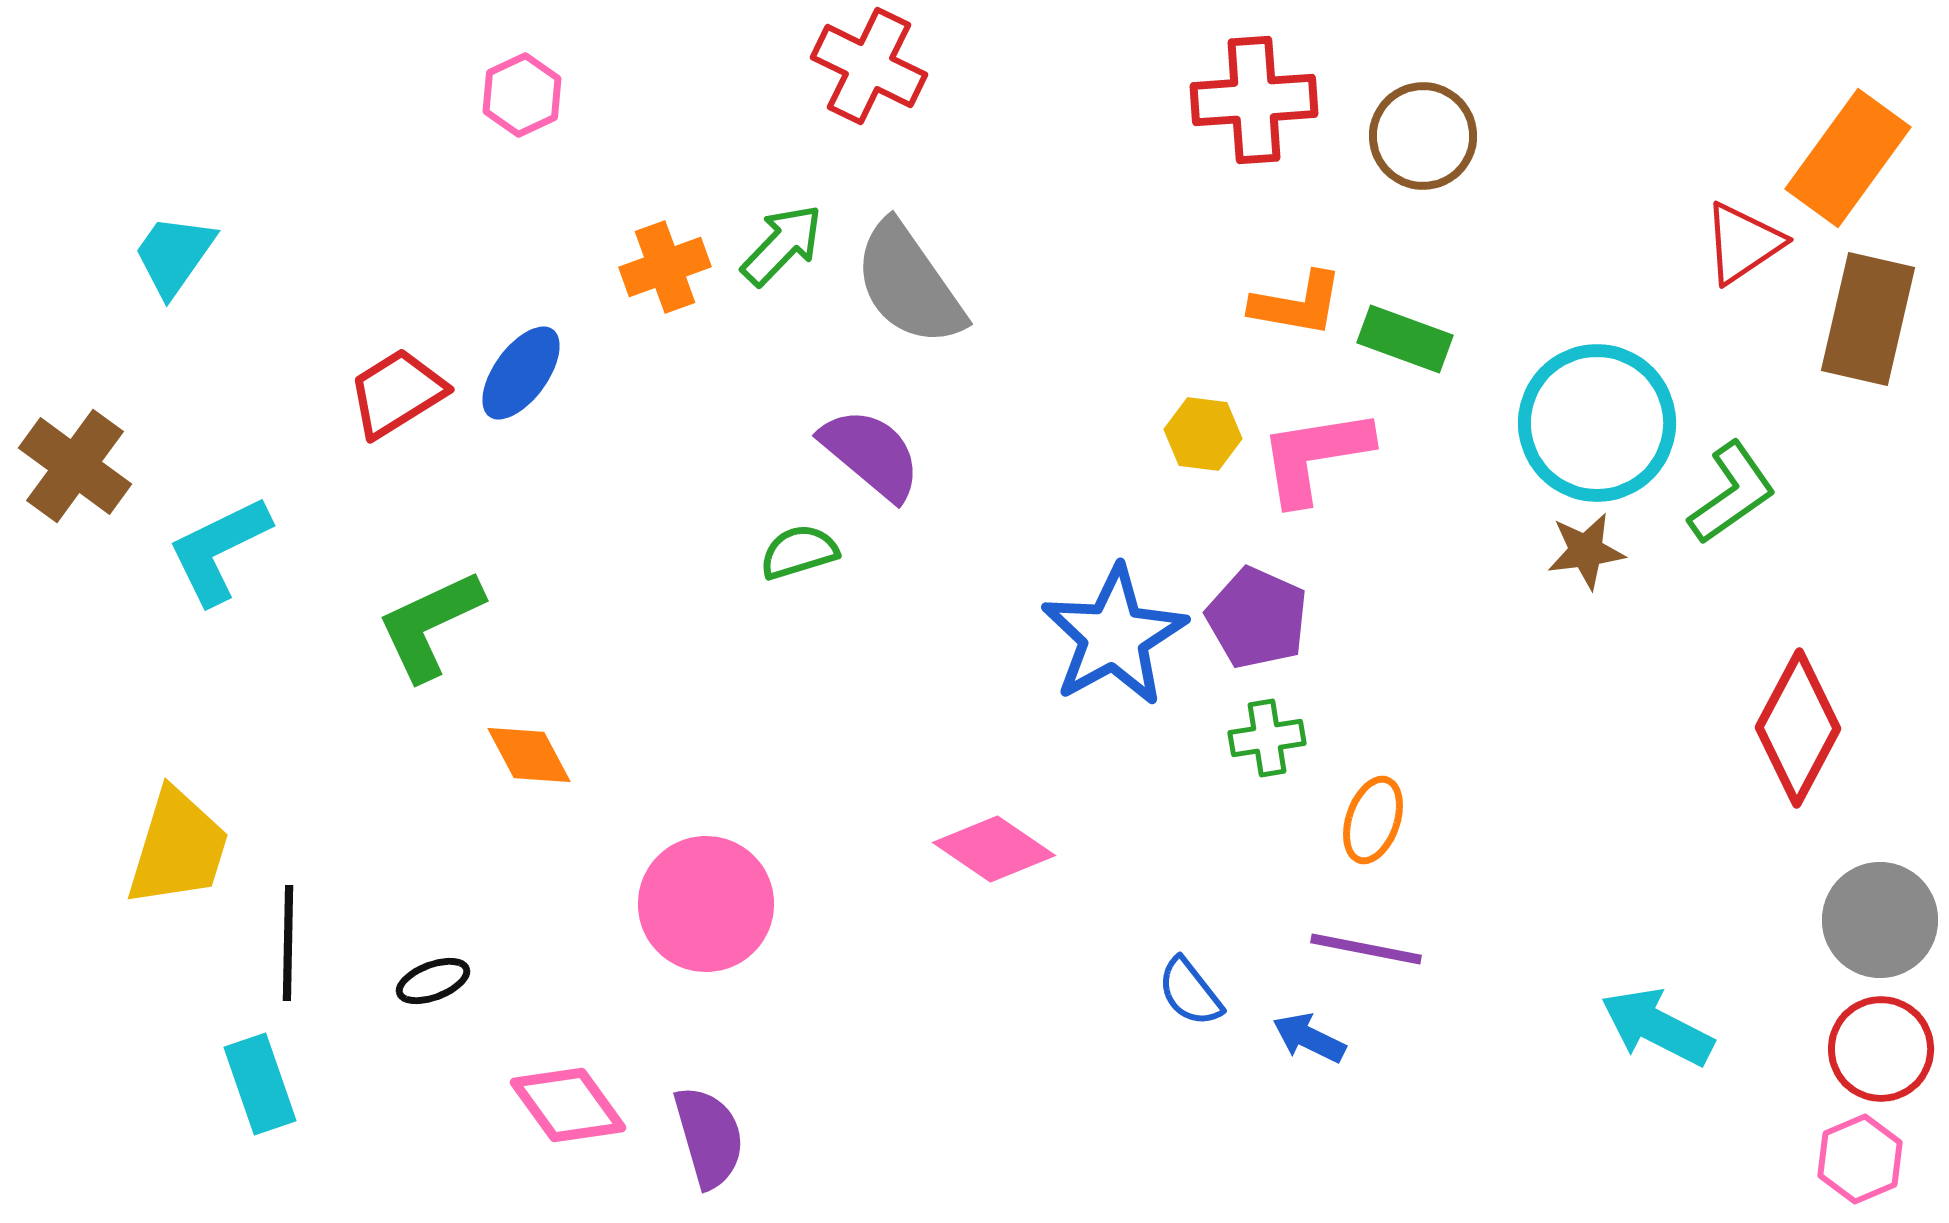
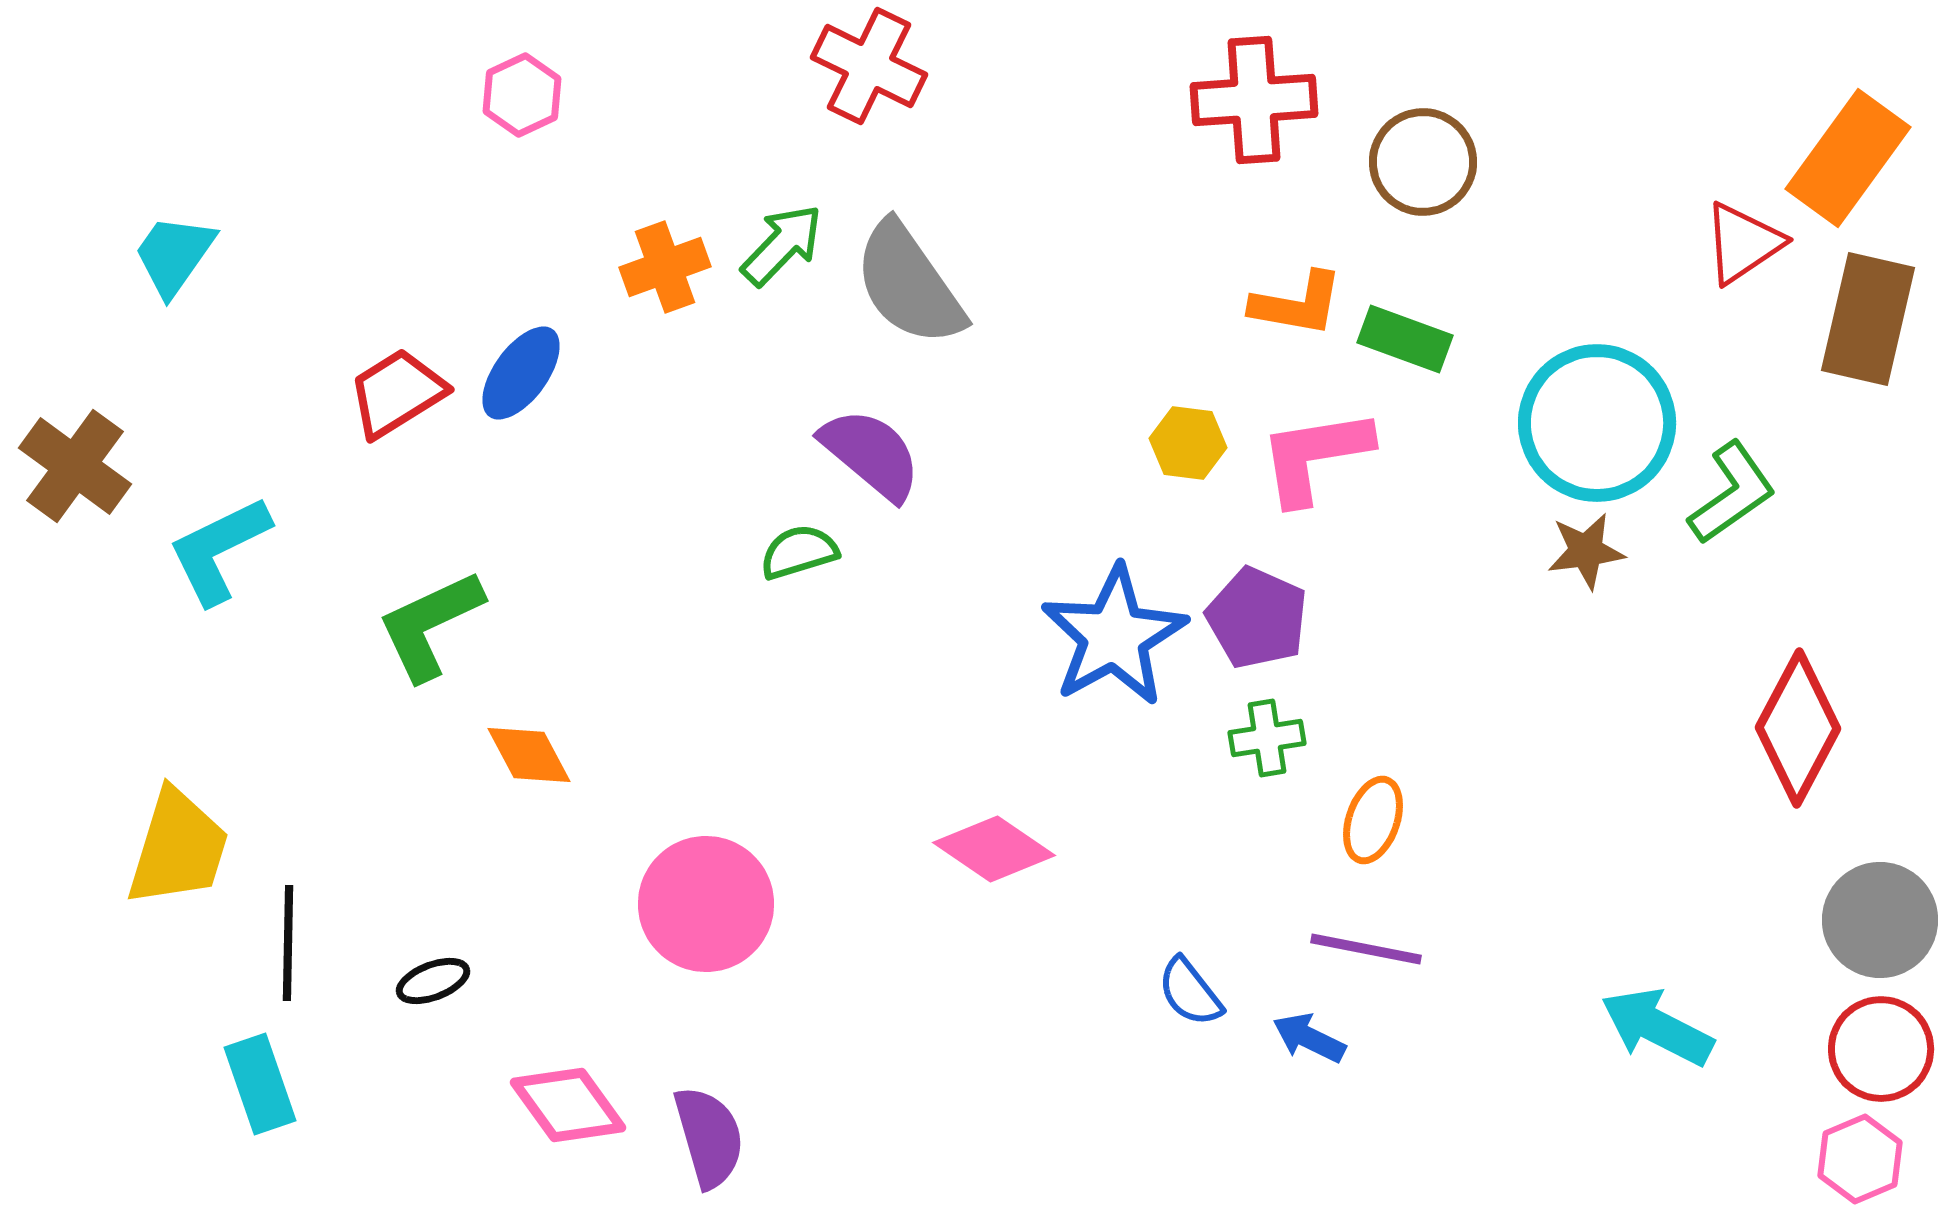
brown circle at (1423, 136): moved 26 px down
yellow hexagon at (1203, 434): moved 15 px left, 9 px down
